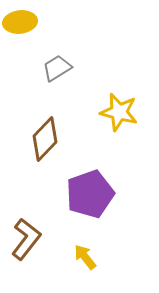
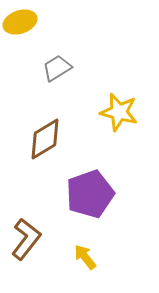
yellow ellipse: rotated 12 degrees counterclockwise
brown diamond: rotated 15 degrees clockwise
